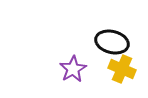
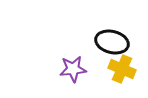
purple star: rotated 24 degrees clockwise
